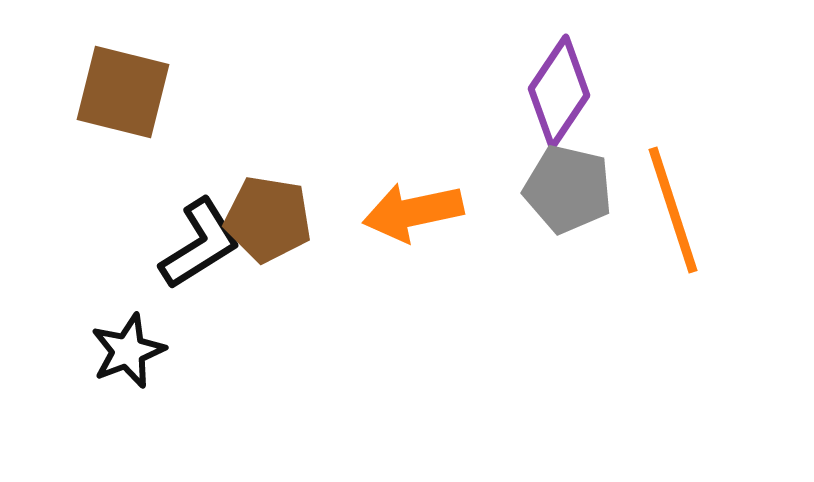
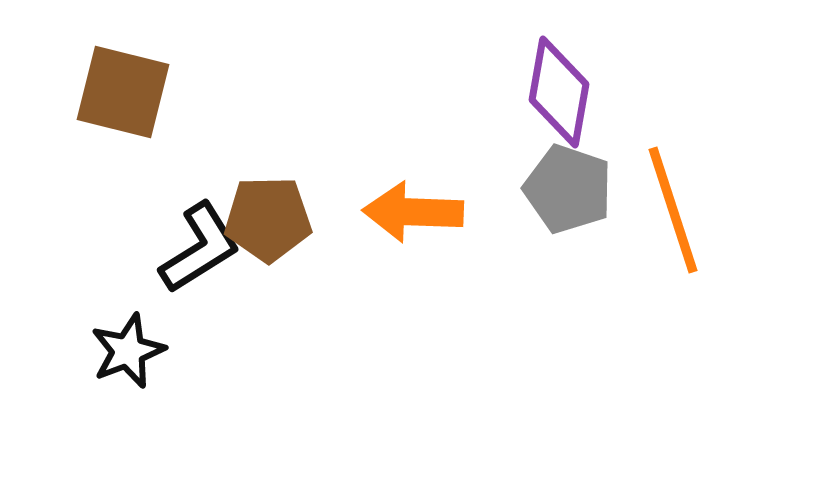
purple diamond: rotated 24 degrees counterclockwise
gray pentagon: rotated 6 degrees clockwise
orange arrow: rotated 14 degrees clockwise
brown pentagon: rotated 10 degrees counterclockwise
black L-shape: moved 4 px down
